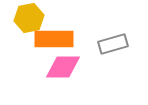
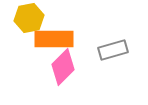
gray rectangle: moved 6 px down
pink diamond: rotated 45 degrees counterclockwise
